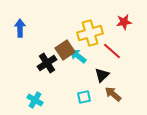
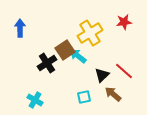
yellow cross: rotated 15 degrees counterclockwise
red line: moved 12 px right, 20 px down
